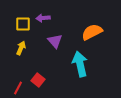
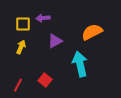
purple triangle: rotated 42 degrees clockwise
yellow arrow: moved 1 px up
red square: moved 7 px right
red line: moved 3 px up
